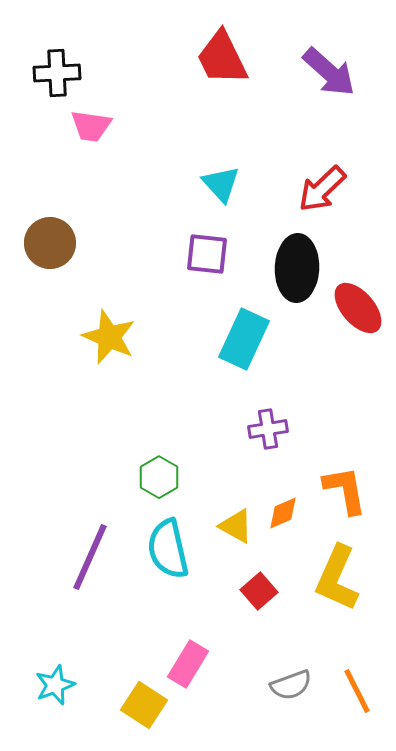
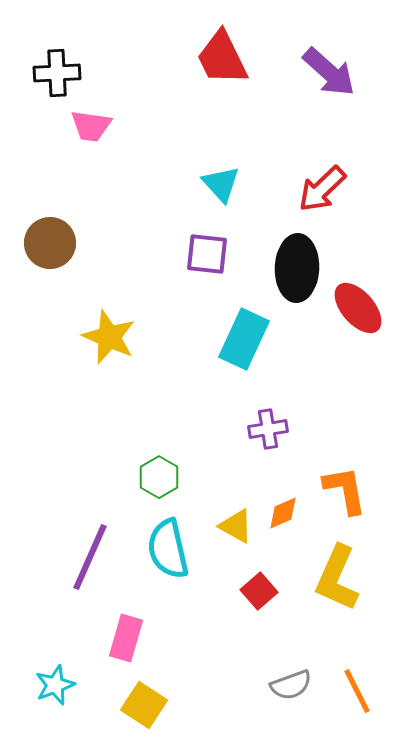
pink rectangle: moved 62 px left, 26 px up; rotated 15 degrees counterclockwise
